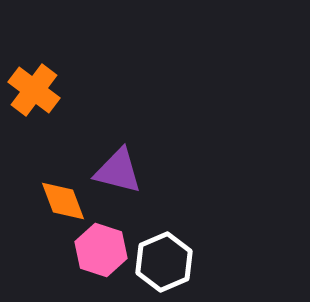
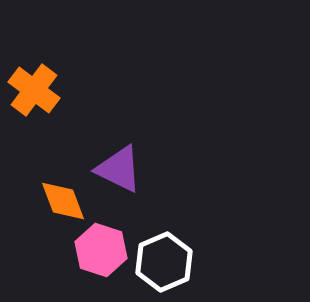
purple triangle: moved 1 px right, 2 px up; rotated 12 degrees clockwise
